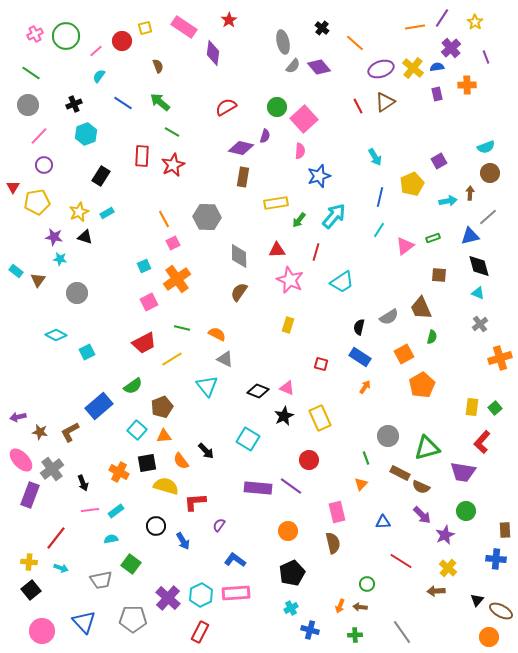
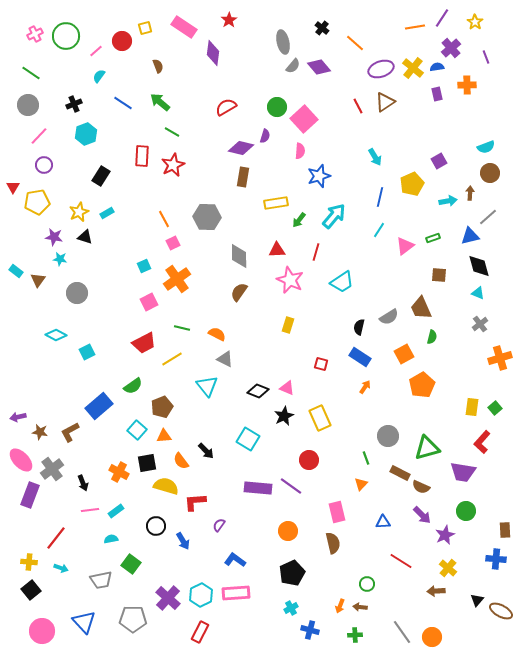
orange circle at (489, 637): moved 57 px left
